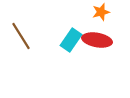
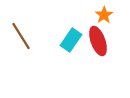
orange star: moved 3 px right, 3 px down; rotated 18 degrees counterclockwise
red ellipse: moved 1 px right, 1 px down; rotated 60 degrees clockwise
